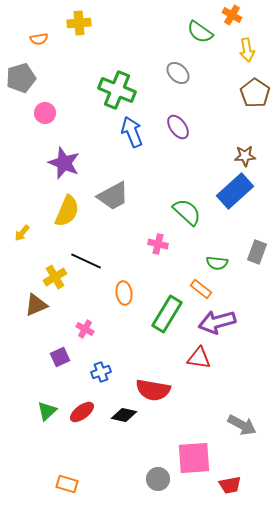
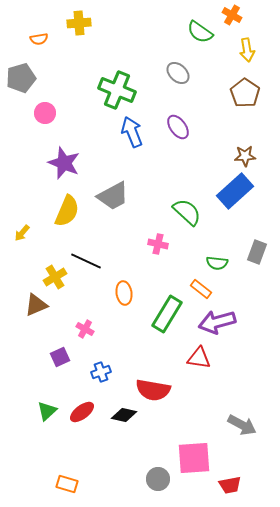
brown pentagon at (255, 93): moved 10 px left
